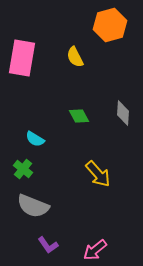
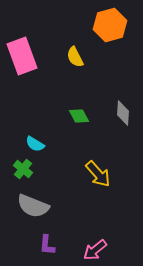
pink rectangle: moved 2 px up; rotated 30 degrees counterclockwise
cyan semicircle: moved 5 px down
purple L-shape: moved 1 px left; rotated 40 degrees clockwise
